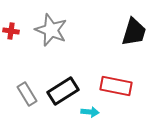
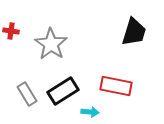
gray star: moved 14 px down; rotated 12 degrees clockwise
